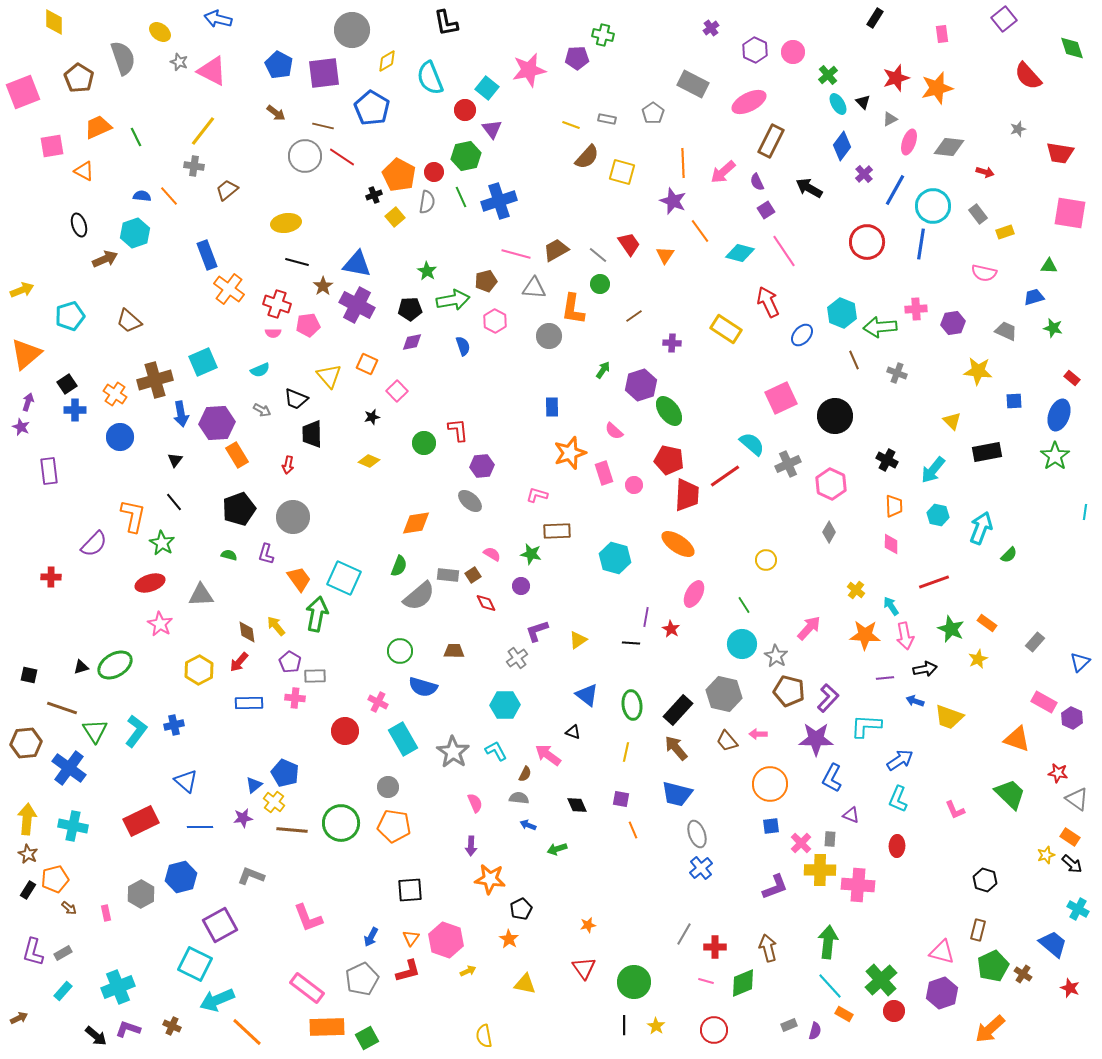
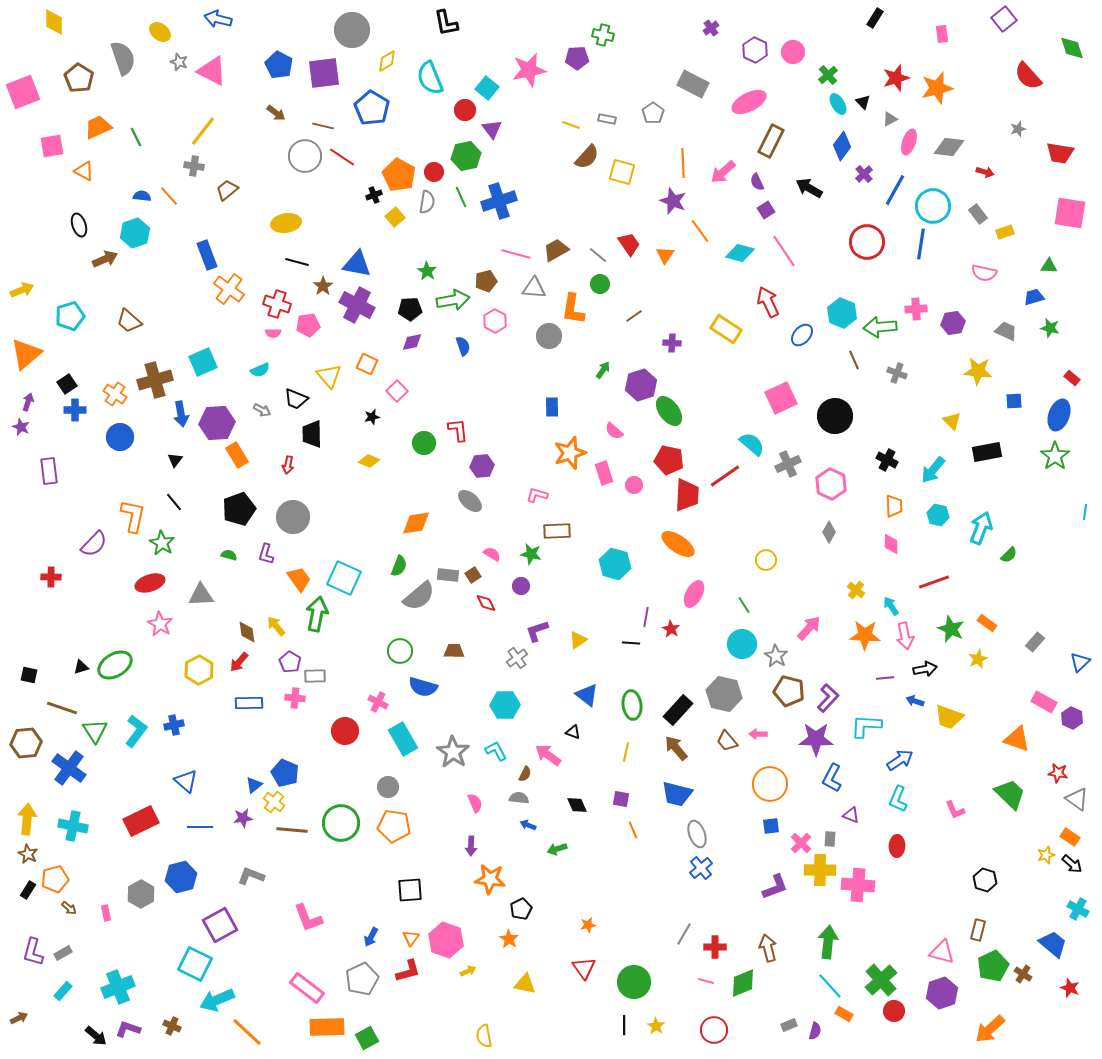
green star at (1053, 328): moved 3 px left
cyan hexagon at (615, 558): moved 6 px down
